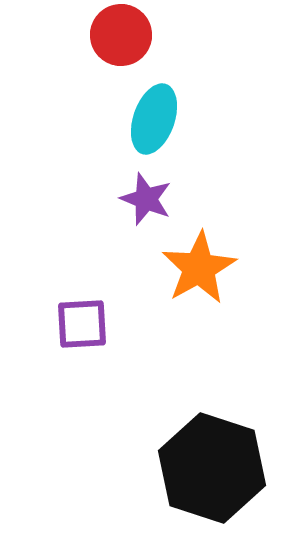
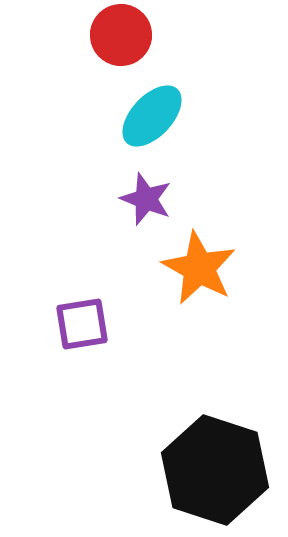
cyan ellipse: moved 2 px left, 3 px up; rotated 24 degrees clockwise
orange star: rotated 14 degrees counterclockwise
purple square: rotated 6 degrees counterclockwise
black hexagon: moved 3 px right, 2 px down
